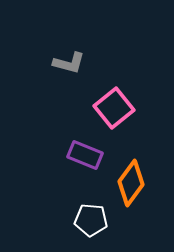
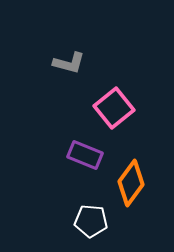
white pentagon: moved 1 px down
